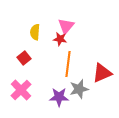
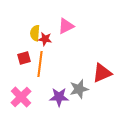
pink triangle: rotated 24 degrees clockwise
yellow semicircle: moved 1 px down
red star: moved 15 px left
red square: rotated 24 degrees clockwise
orange line: moved 28 px left
pink cross: moved 7 px down
